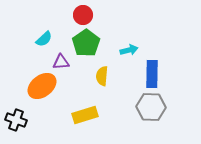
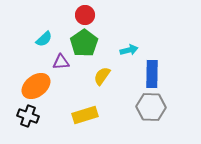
red circle: moved 2 px right
green pentagon: moved 2 px left
yellow semicircle: rotated 30 degrees clockwise
orange ellipse: moved 6 px left
black cross: moved 12 px right, 4 px up
